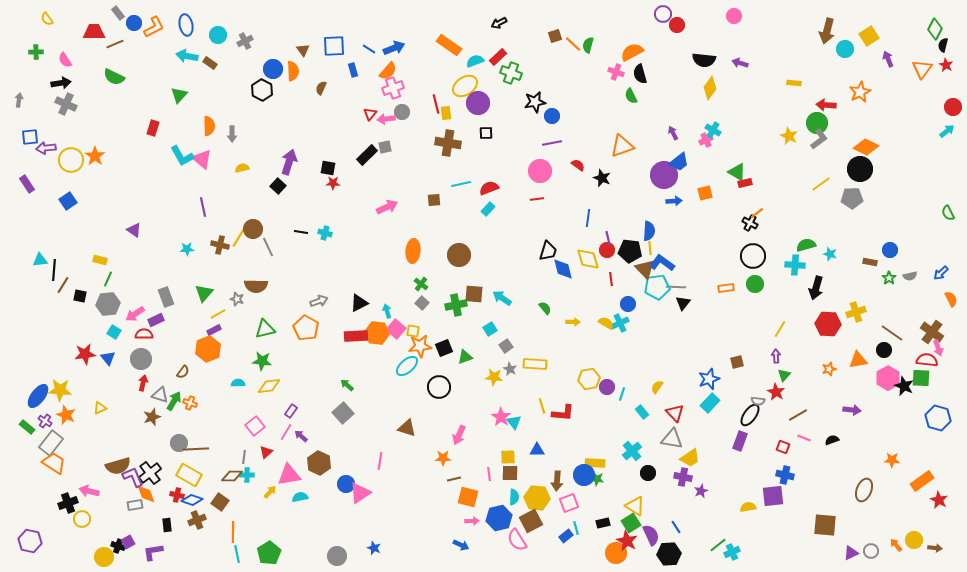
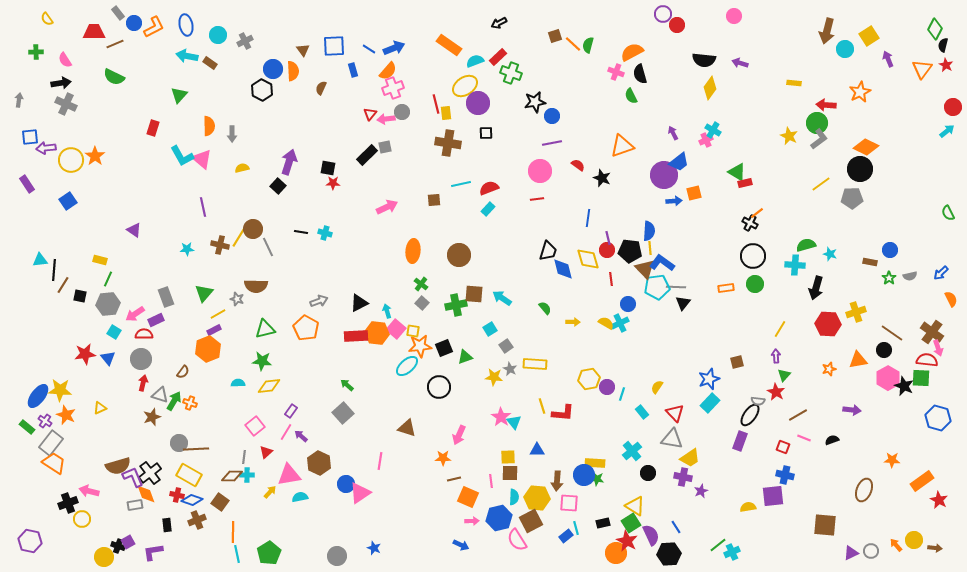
orange square at (705, 193): moved 11 px left
pink line at (489, 474): moved 2 px right, 7 px down
orange square at (468, 497): rotated 10 degrees clockwise
pink square at (569, 503): rotated 24 degrees clockwise
